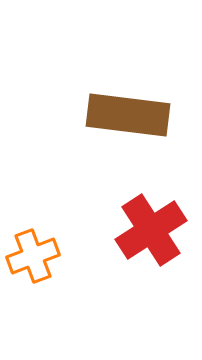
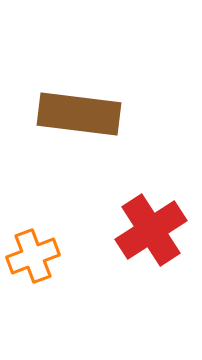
brown rectangle: moved 49 px left, 1 px up
